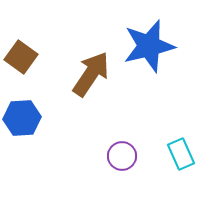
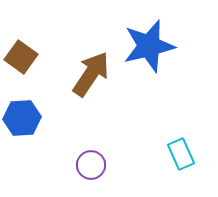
purple circle: moved 31 px left, 9 px down
